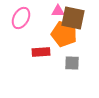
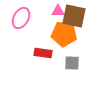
brown square: moved 1 px right, 2 px up
orange pentagon: rotated 10 degrees counterclockwise
red rectangle: moved 2 px right, 1 px down; rotated 12 degrees clockwise
